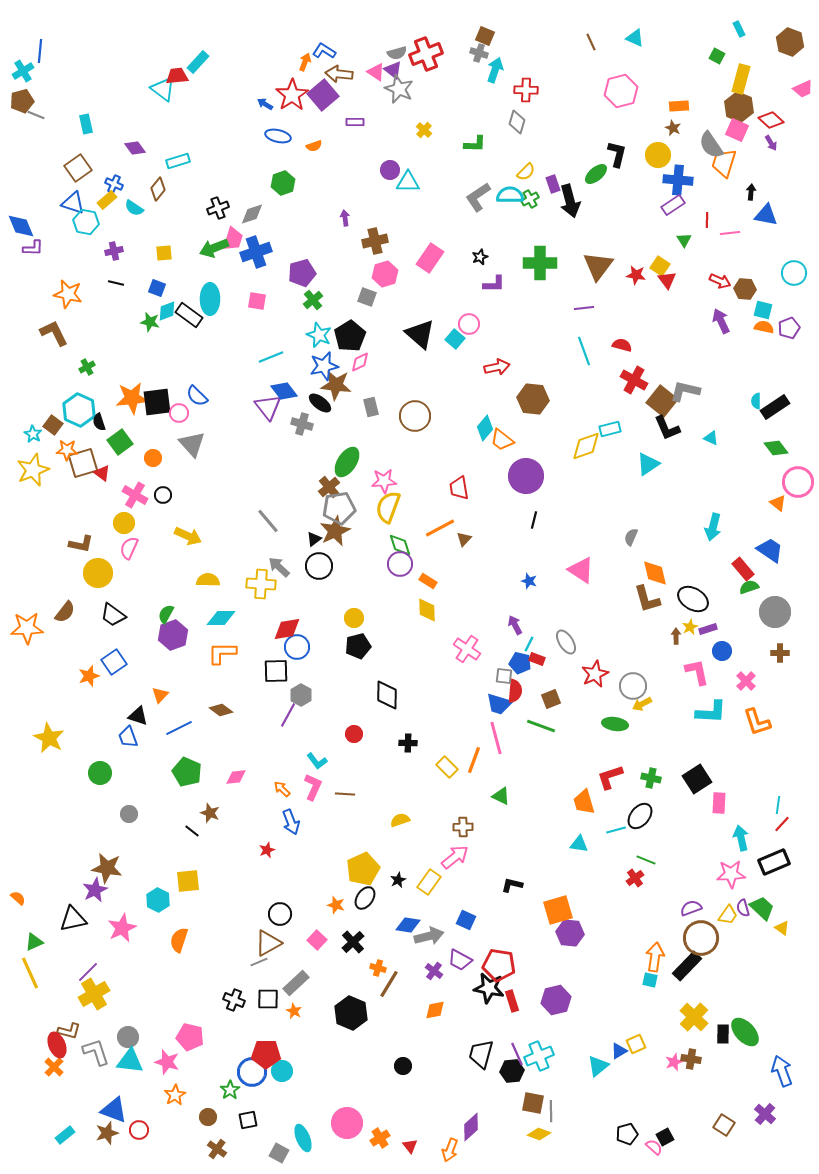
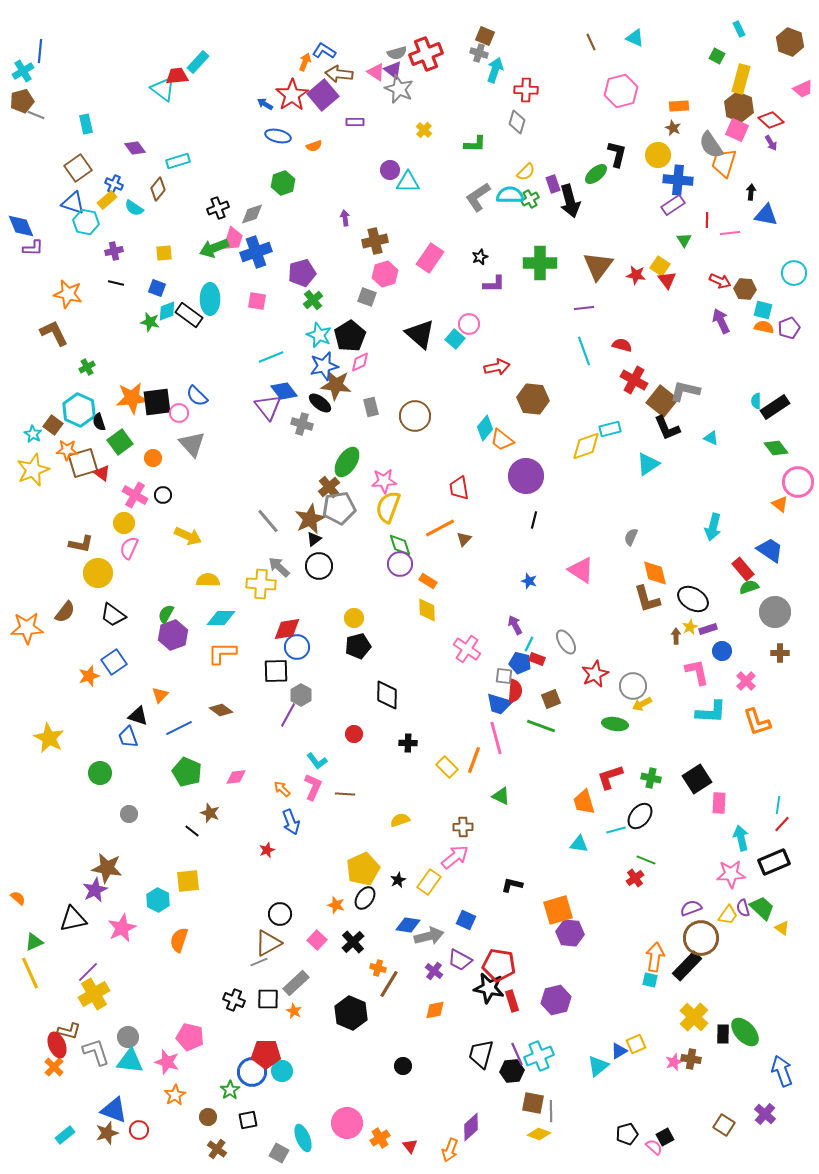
orange triangle at (778, 503): moved 2 px right, 1 px down
brown star at (335, 531): moved 25 px left, 12 px up
